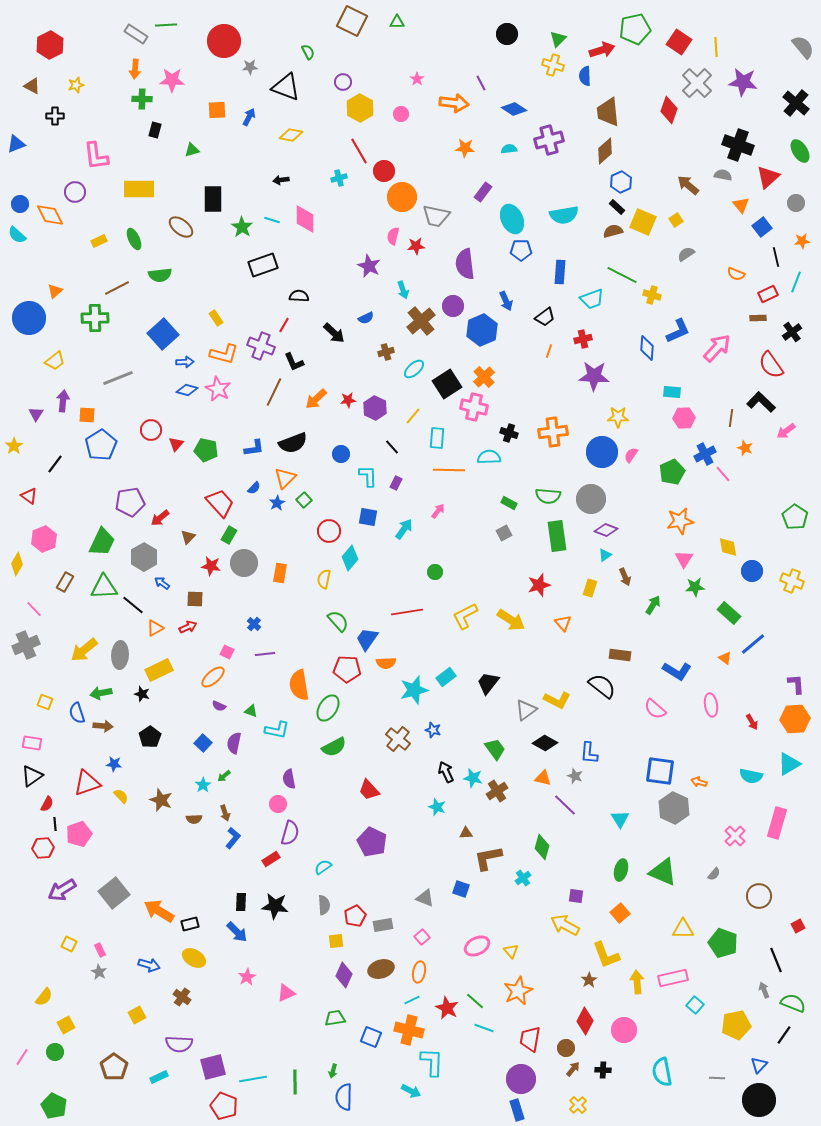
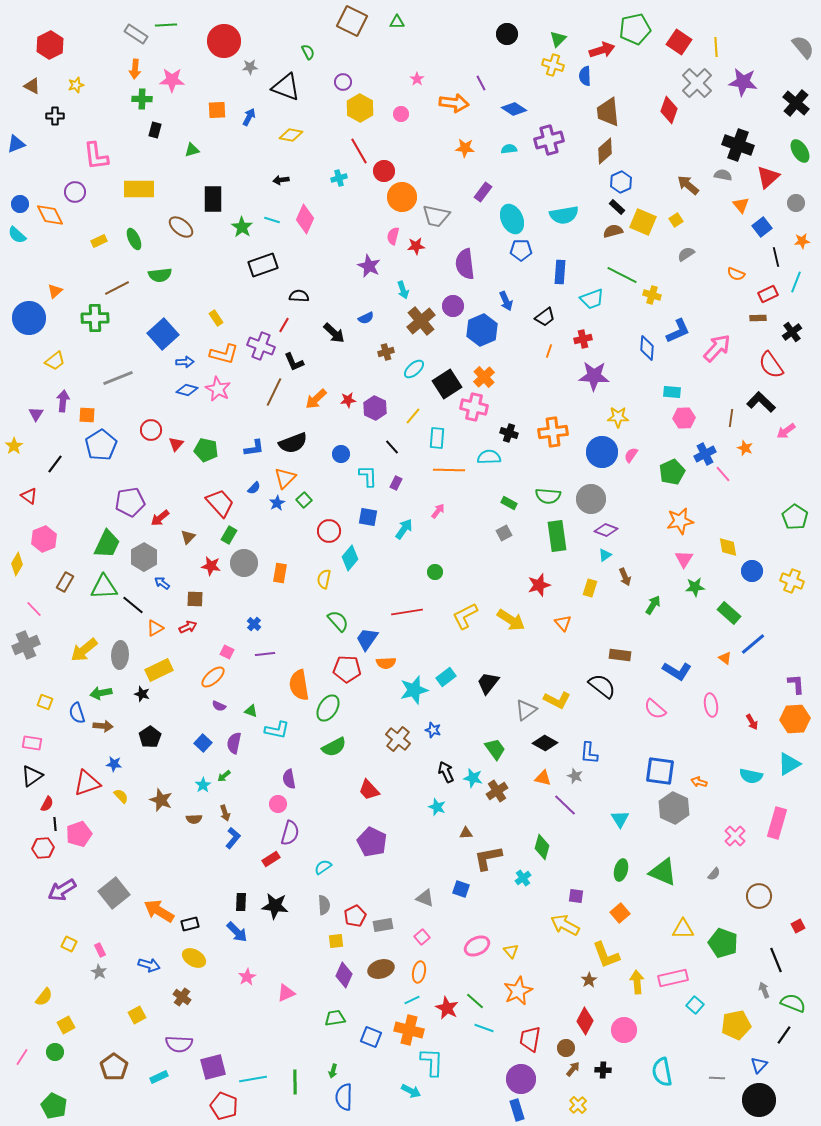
pink diamond at (305, 219): rotated 24 degrees clockwise
green trapezoid at (102, 542): moved 5 px right, 2 px down
